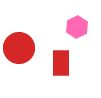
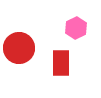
pink hexagon: moved 1 px left, 1 px down
